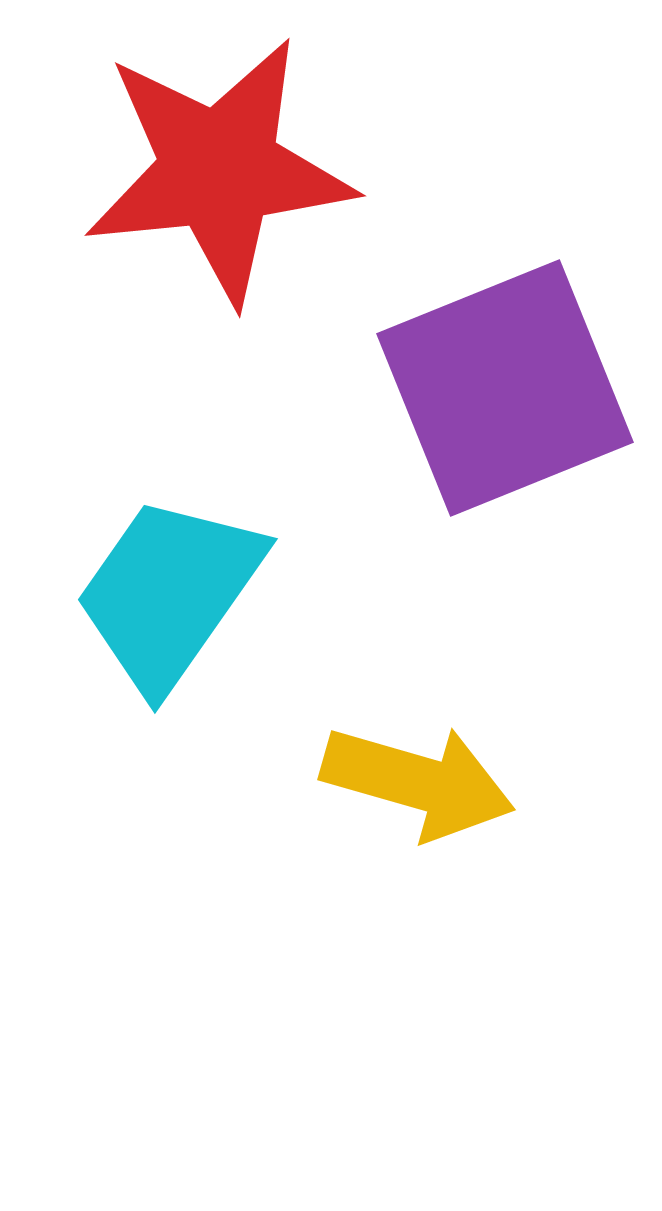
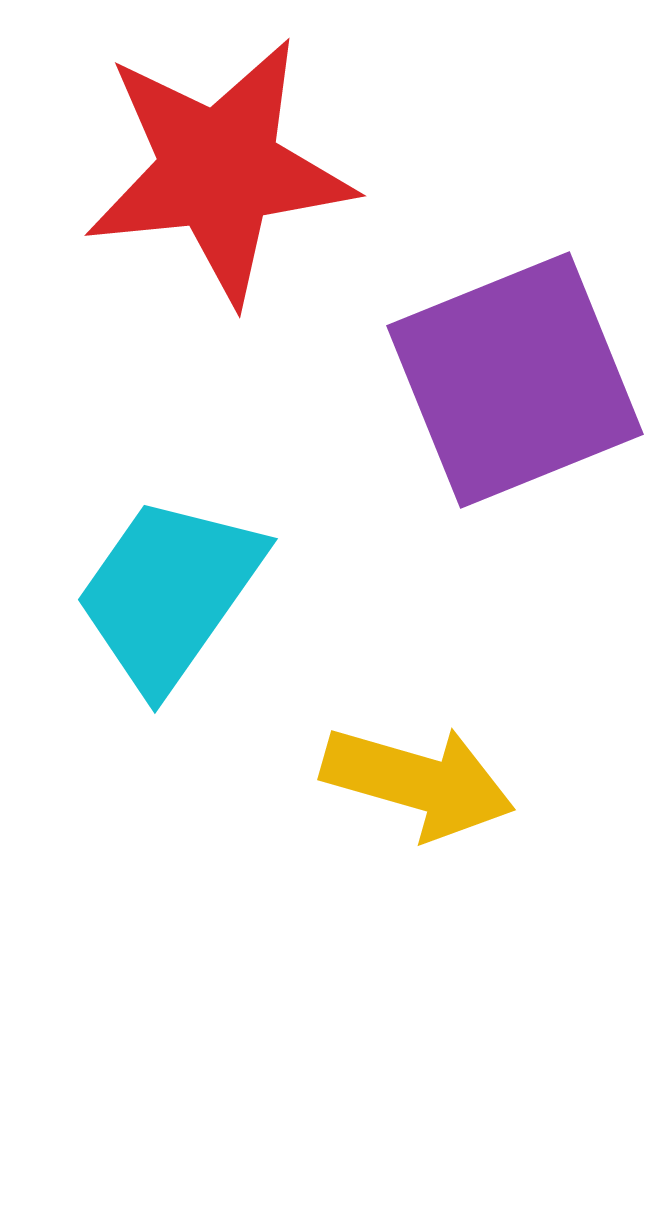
purple square: moved 10 px right, 8 px up
